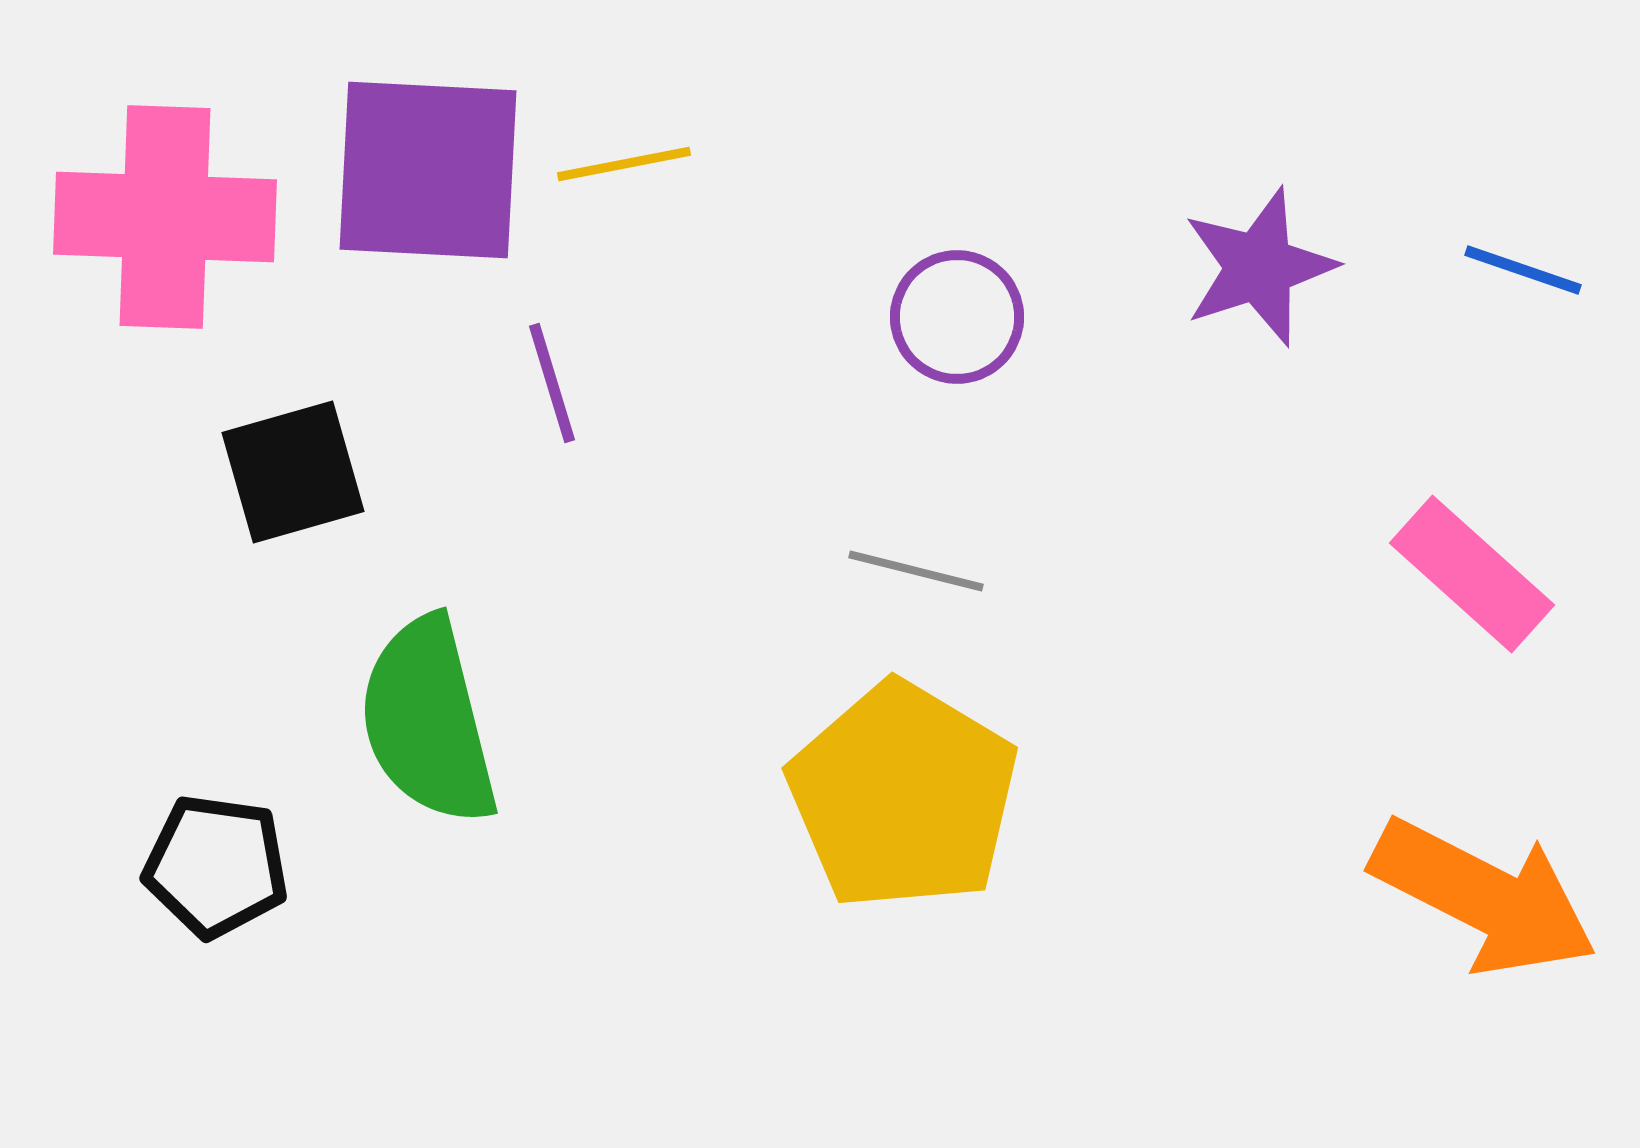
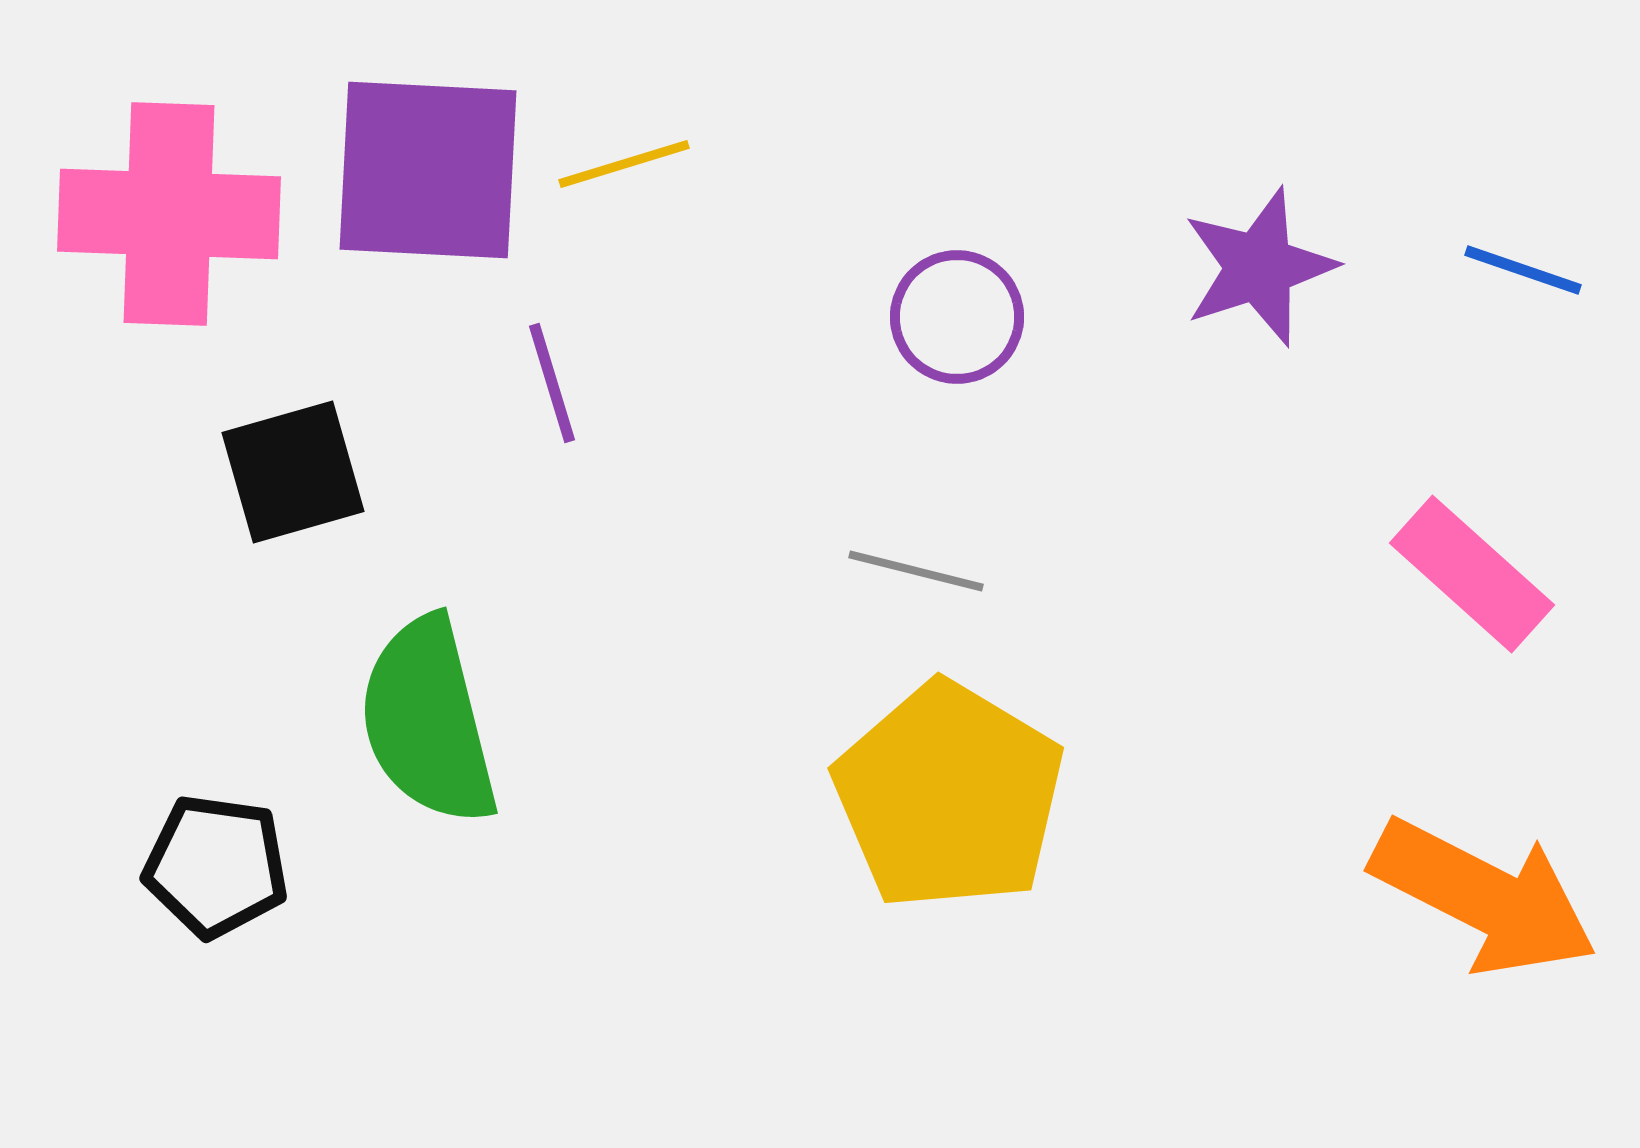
yellow line: rotated 6 degrees counterclockwise
pink cross: moved 4 px right, 3 px up
yellow pentagon: moved 46 px right
